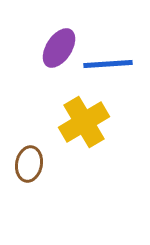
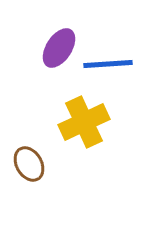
yellow cross: rotated 6 degrees clockwise
brown ellipse: rotated 40 degrees counterclockwise
